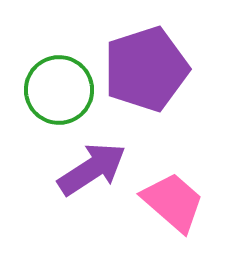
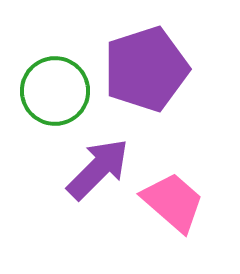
green circle: moved 4 px left, 1 px down
purple arrow: moved 6 px right; rotated 12 degrees counterclockwise
